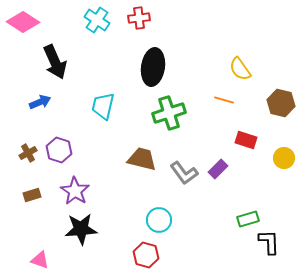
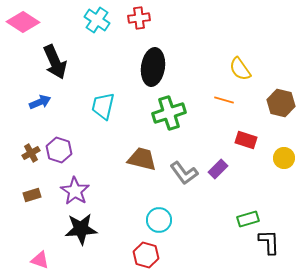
brown cross: moved 3 px right
